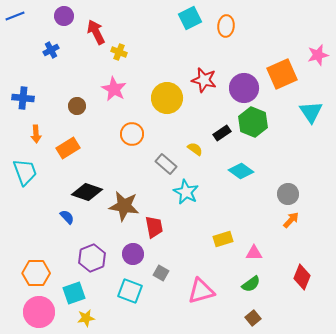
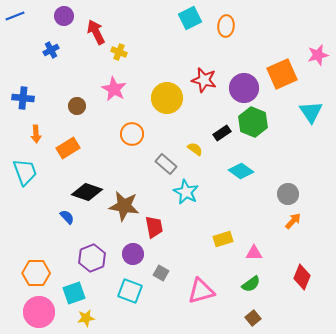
orange arrow at (291, 220): moved 2 px right, 1 px down
